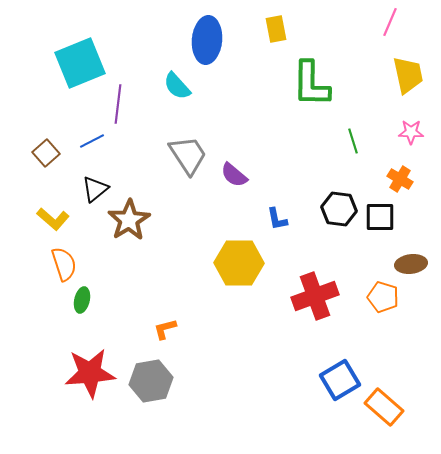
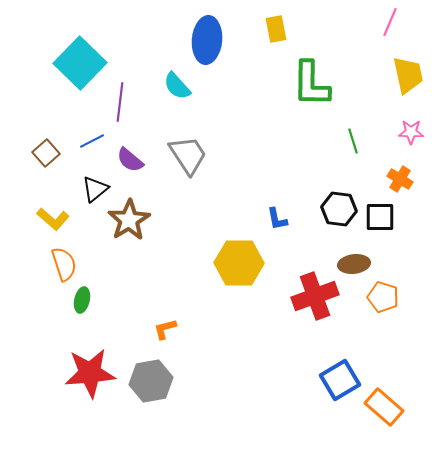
cyan square: rotated 24 degrees counterclockwise
purple line: moved 2 px right, 2 px up
purple semicircle: moved 104 px left, 15 px up
brown ellipse: moved 57 px left
